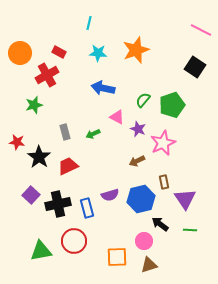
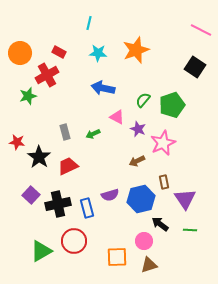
green star: moved 6 px left, 9 px up
green triangle: rotated 20 degrees counterclockwise
